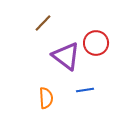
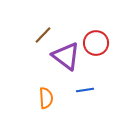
brown line: moved 12 px down
